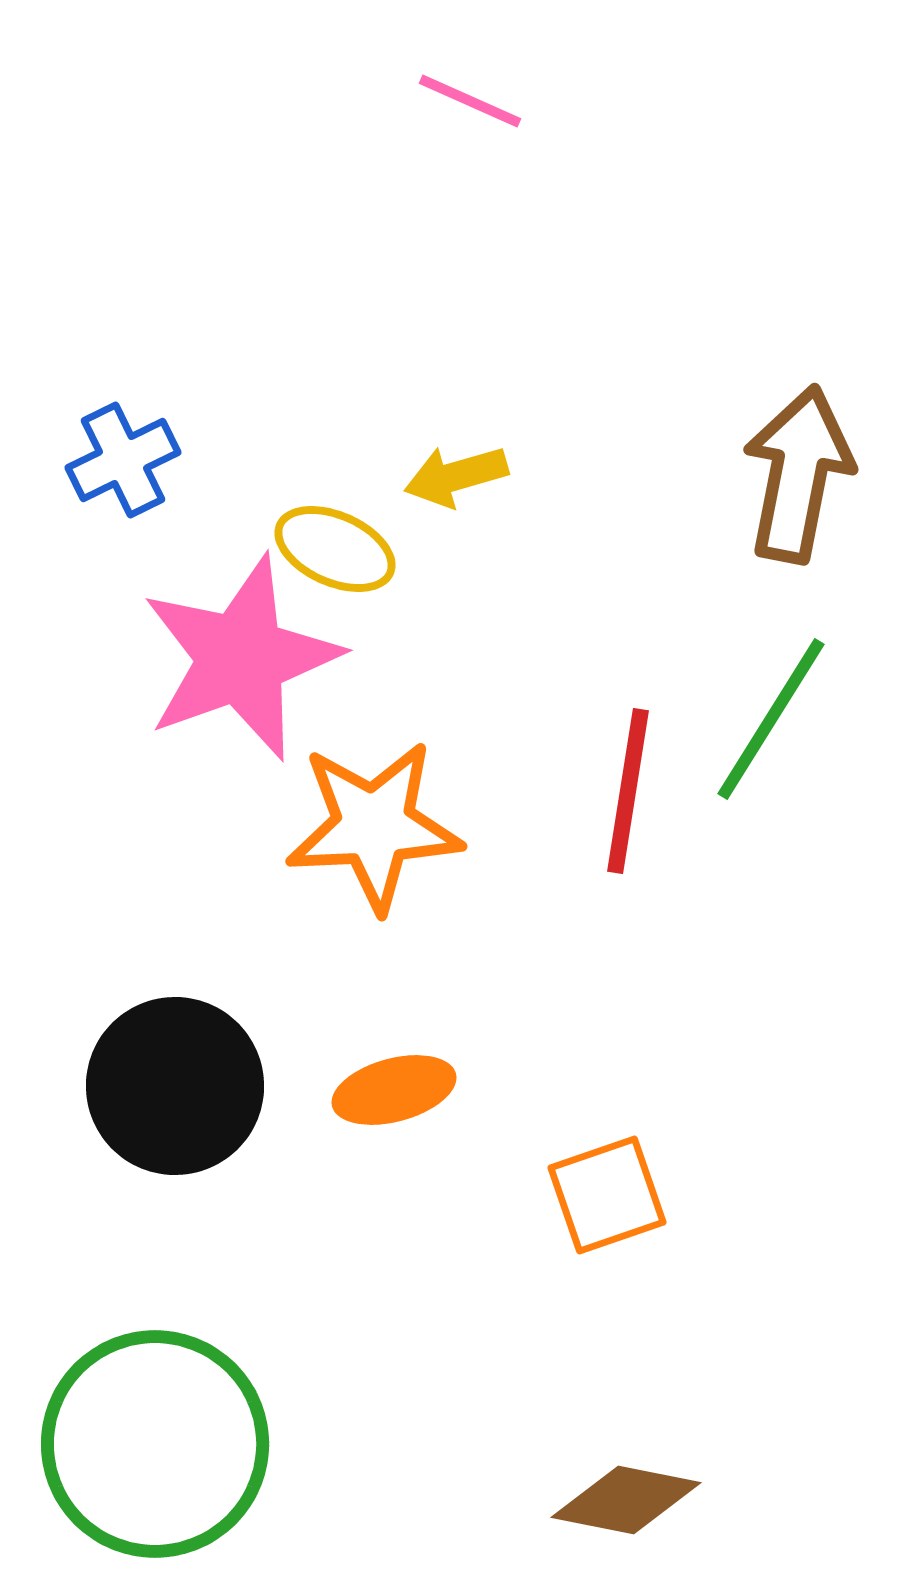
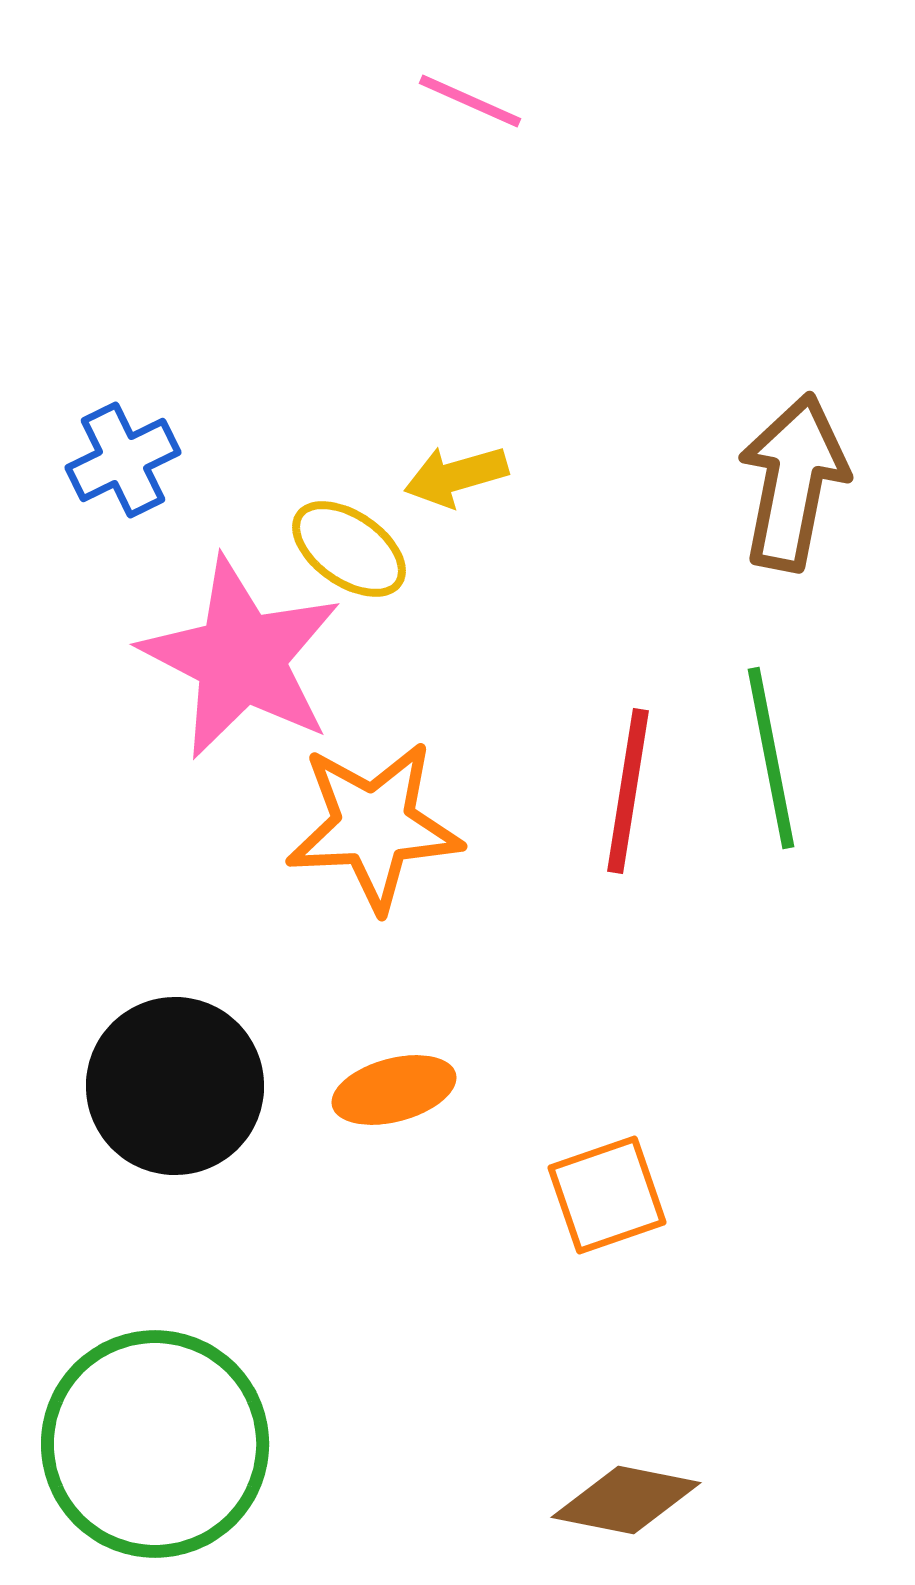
brown arrow: moved 5 px left, 8 px down
yellow ellipse: moved 14 px right; rotated 11 degrees clockwise
pink star: rotated 25 degrees counterclockwise
green line: moved 39 px down; rotated 43 degrees counterclockwise
